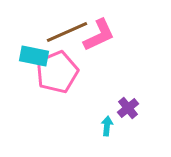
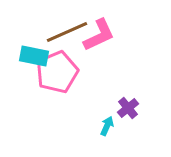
cyan arrow: rotated 18 degrees clockwise
